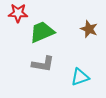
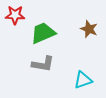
red star: moved 3 px left, 2 px down
green trapezoid: moved 1 px right, 1 px down
cyan triangle: moved 3 px right, 3 px down
